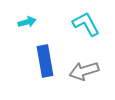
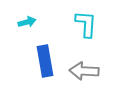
cyan L-shape: rotated 32 degrees clockwise
gray arrow: rotated 20 degrees clockwise
